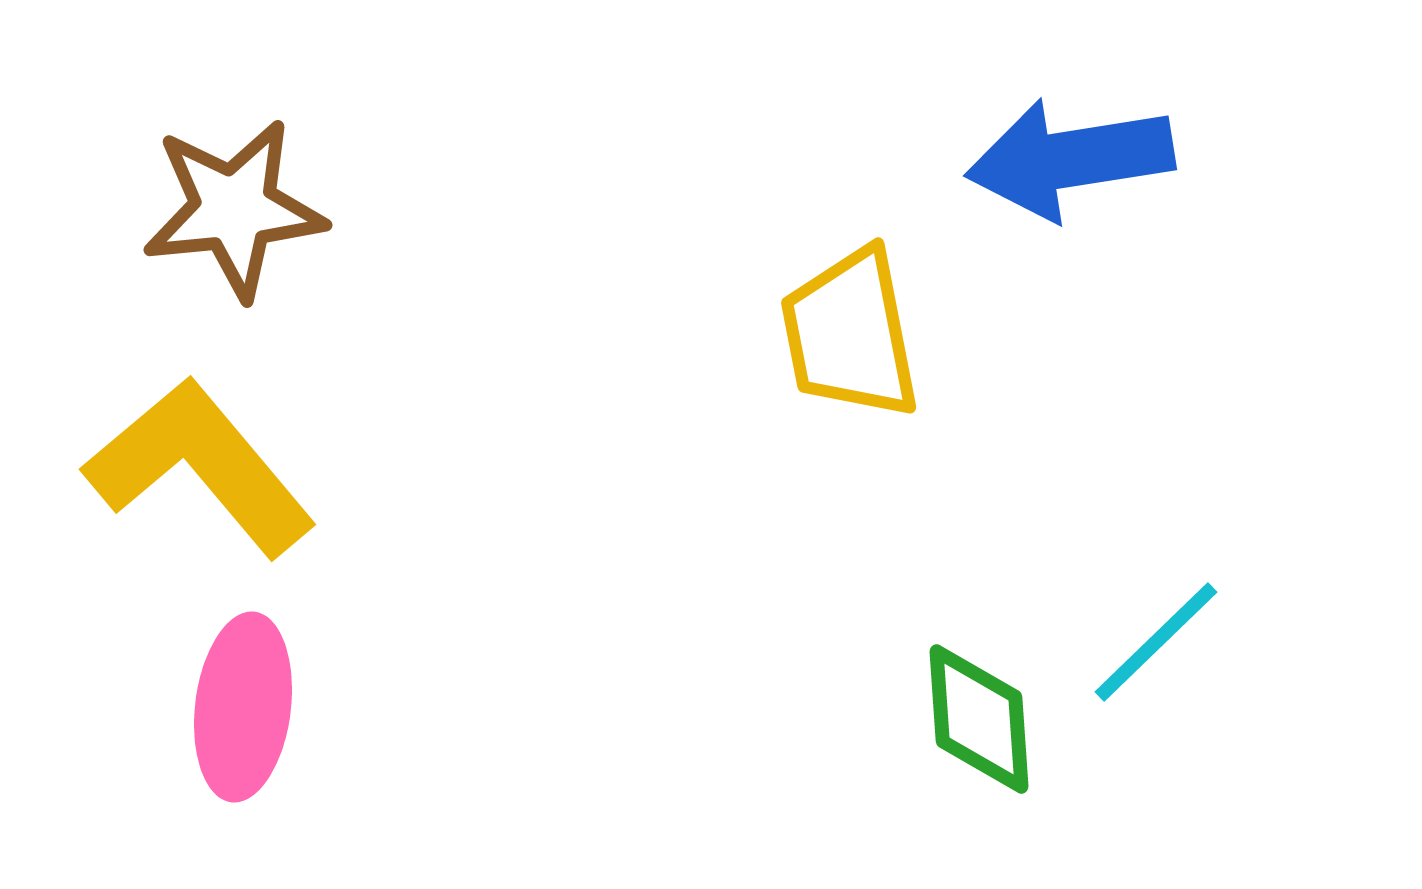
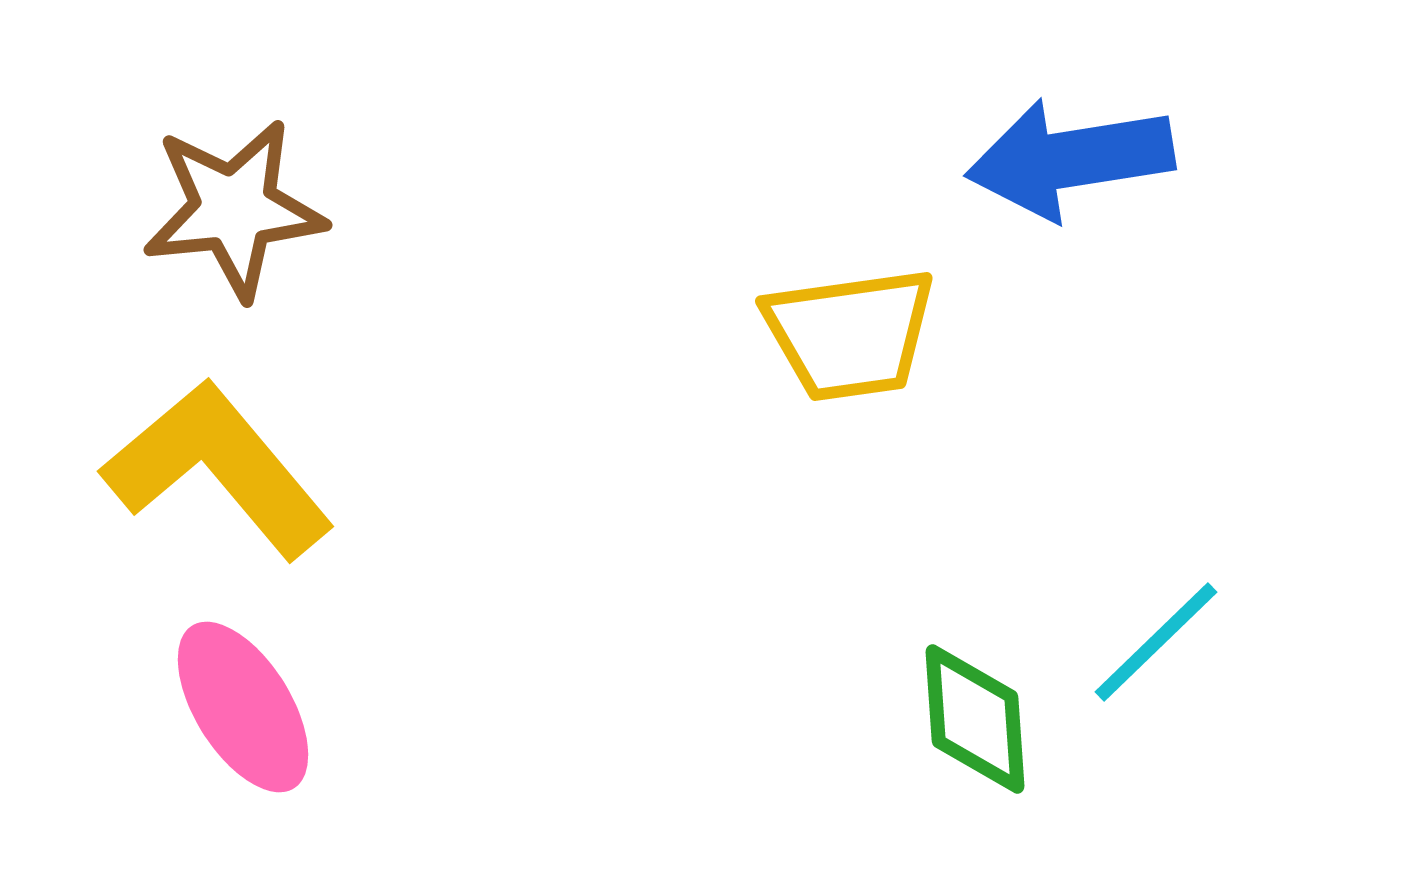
yellow trapezoid: rotated 87 degrees counterclockwise
yellow L-shape: moved 18 px right, 2 px down
pink ellipse: rotated 39 degrees counterclockwise
green diamond: moved 4 px left
